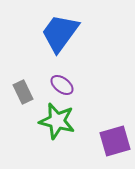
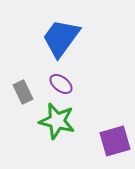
blue trapezoid: moved 1 px right, 5 px down
purple ellipse: moved 1 px left, 1 px up
